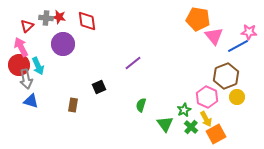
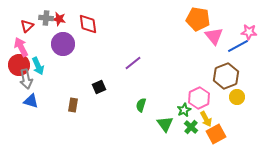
red star: moved 2 px down
red diamond: moved 1 px right, 3 px down
pink hexagon: moved 8 px left, 1 px down; rotated 10 degrees clockwise
